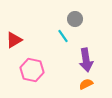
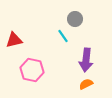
red triangle: rotated 18 degrees clockwise
purple arrow: rotated 15 degrees clockwise
